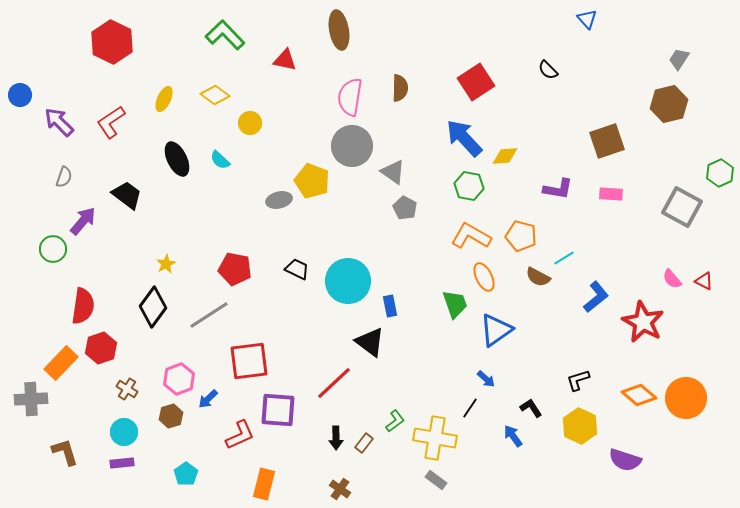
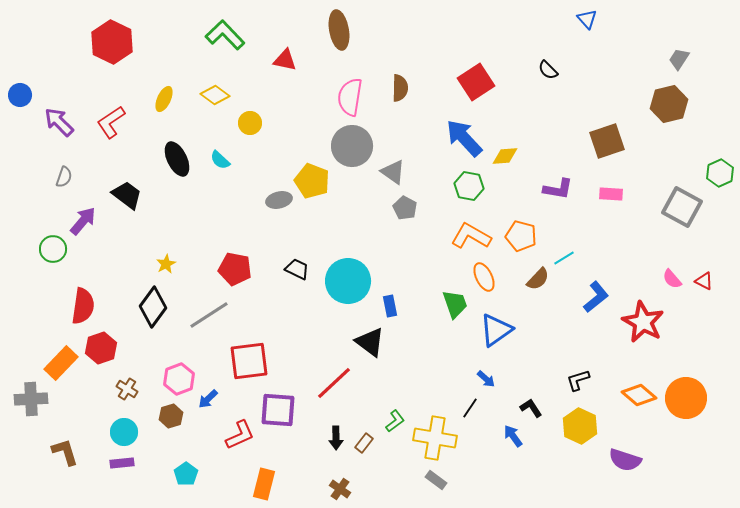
brown semicircle at (538, 277): moved 2 px down; rotated 75 degrees counterclockwise
